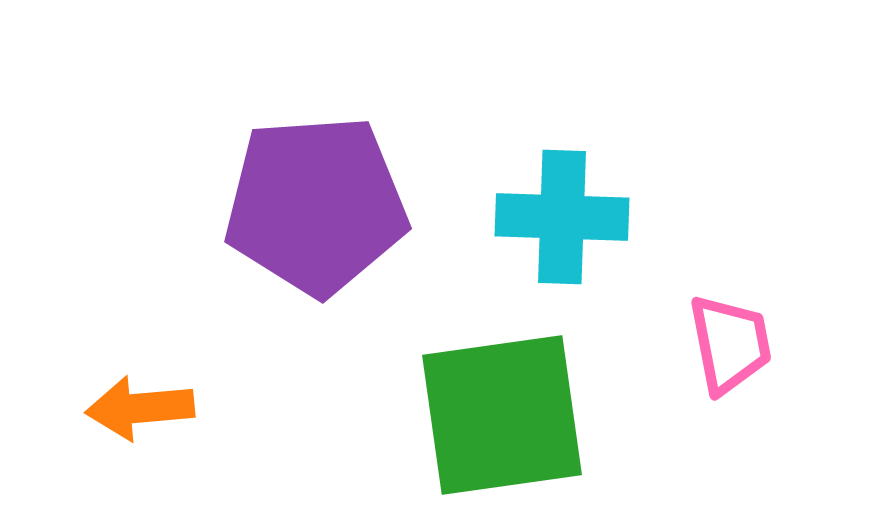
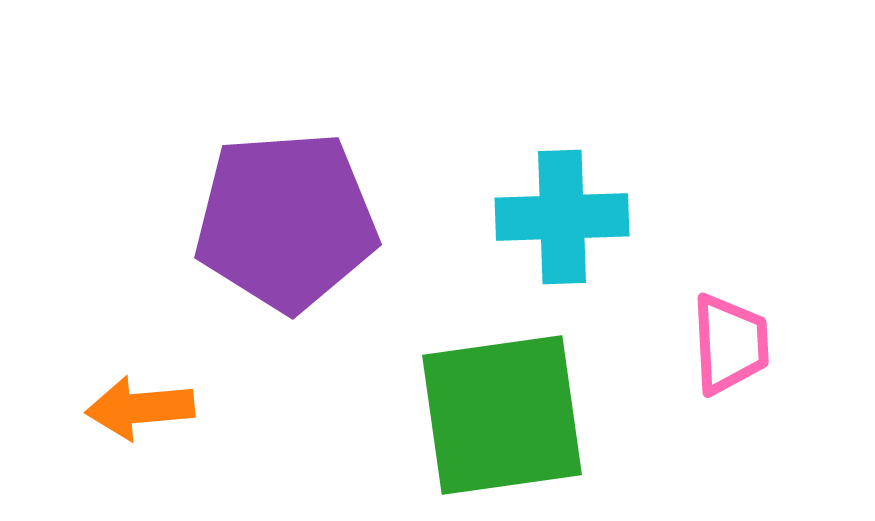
purple pentagon: moved 30 px left, 16 px down
cyan cross: rotated 4 degrees counterclockwise
pink trapezoid: rotated 8 degrees clockwise
